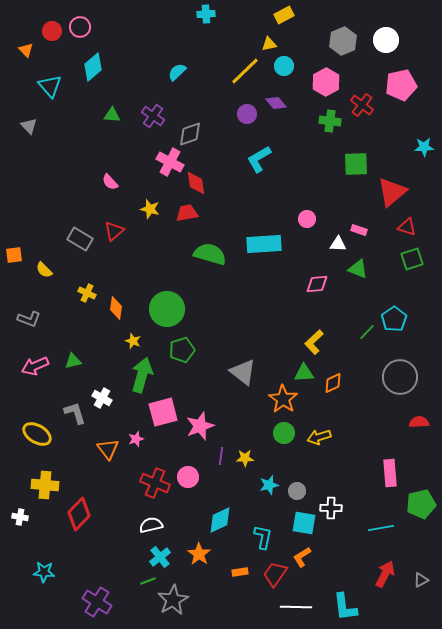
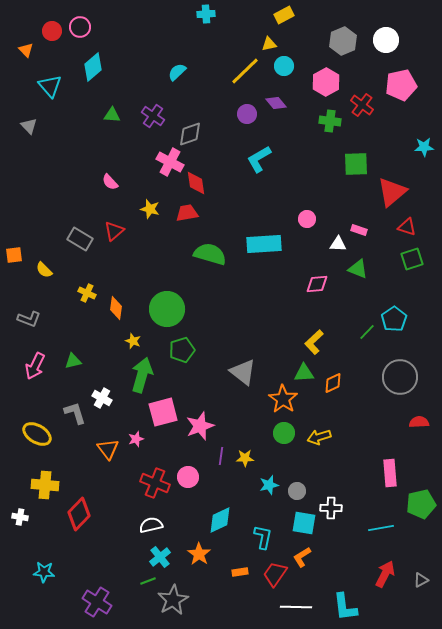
pink arrow at (35, 366): rotated 40 degrees counterclockwise
